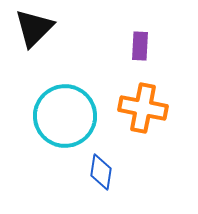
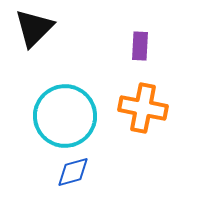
blue diamond: moved 28 px left; rotated 66 degrees clockwise
